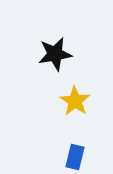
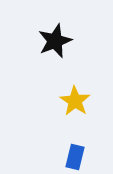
black star: moved 13 px up; rotated 12 degrees counterclockwise
